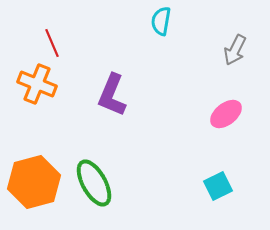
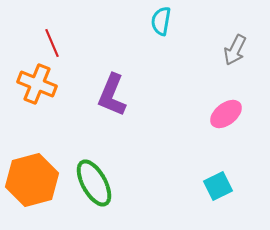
orange hexagon: moved 2 px left, 2 px up
